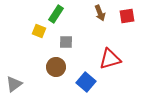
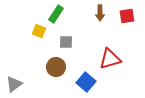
brown arrow: rotated 21 degrees clockwise
